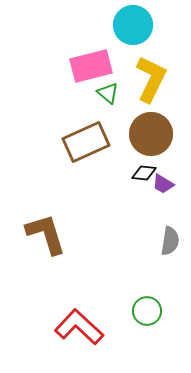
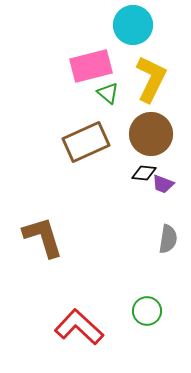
purple trapezoid: rotated 10 degrees counterclockwise
brown L-shape: moved 3 px left, 3 px down
gray semicircle: moved 2 px left, 2 px up
